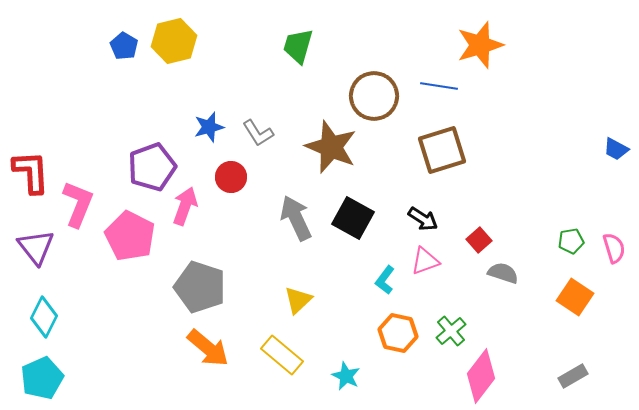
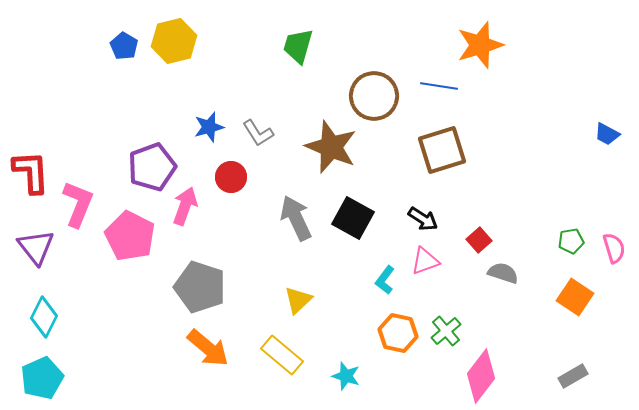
blue trapezoid: moved 9 px left, 15 px up
green cross: moved 5 px left
cyan star: rotated 8 degrees counterclockwise
